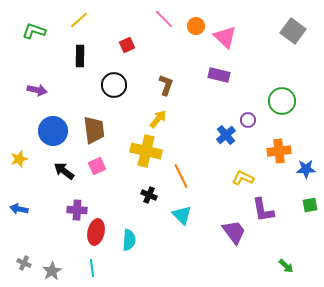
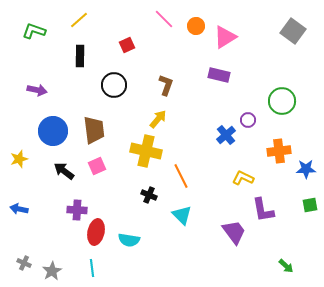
pink triangle: rotated 45 degrees clockwise
cyan semicircle: rotated 95 degrees clockwise
